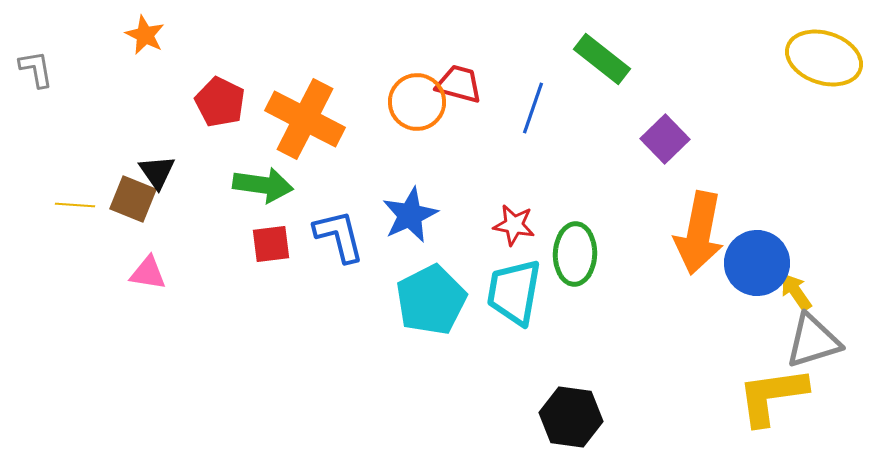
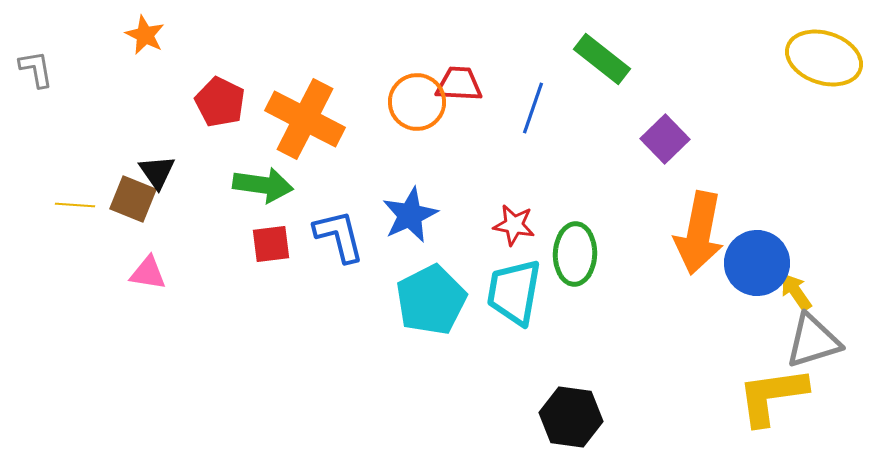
red trapezoid: rotated 12 degrees counterclockwise
